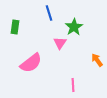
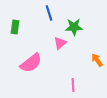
green star: rotated 30 degrees clockwise
pink triangle: rotated 16 degrees clockwise
